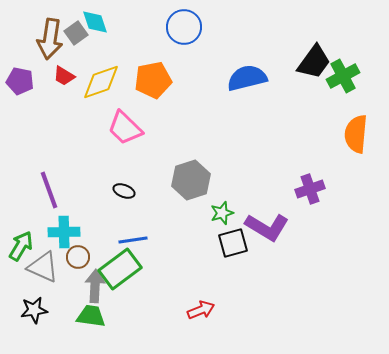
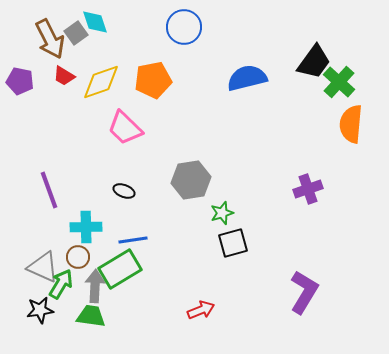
brown arrow: rotated 36 degrees counterclockwise
green cross: moved 4 px left, 6 px down; rotated 20 degrees counterclockwise
orange semicircle: moved 5 px left, 10 px up
gray hexagon: rotated 9 degrees clockwise
purple cross: moved 2 px left
purple L-shape: moved 37 px right, 65 px down; rotated 90 degrees counterclockwise
cyan cross: moved 22 px right, 5 px up
green arrow: moved 40 px right, 38 px down
green rectangle: rotated 6 degrees clockwise
black star: moved 6 px right
